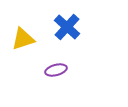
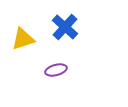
blue cross: moved 2 px left
